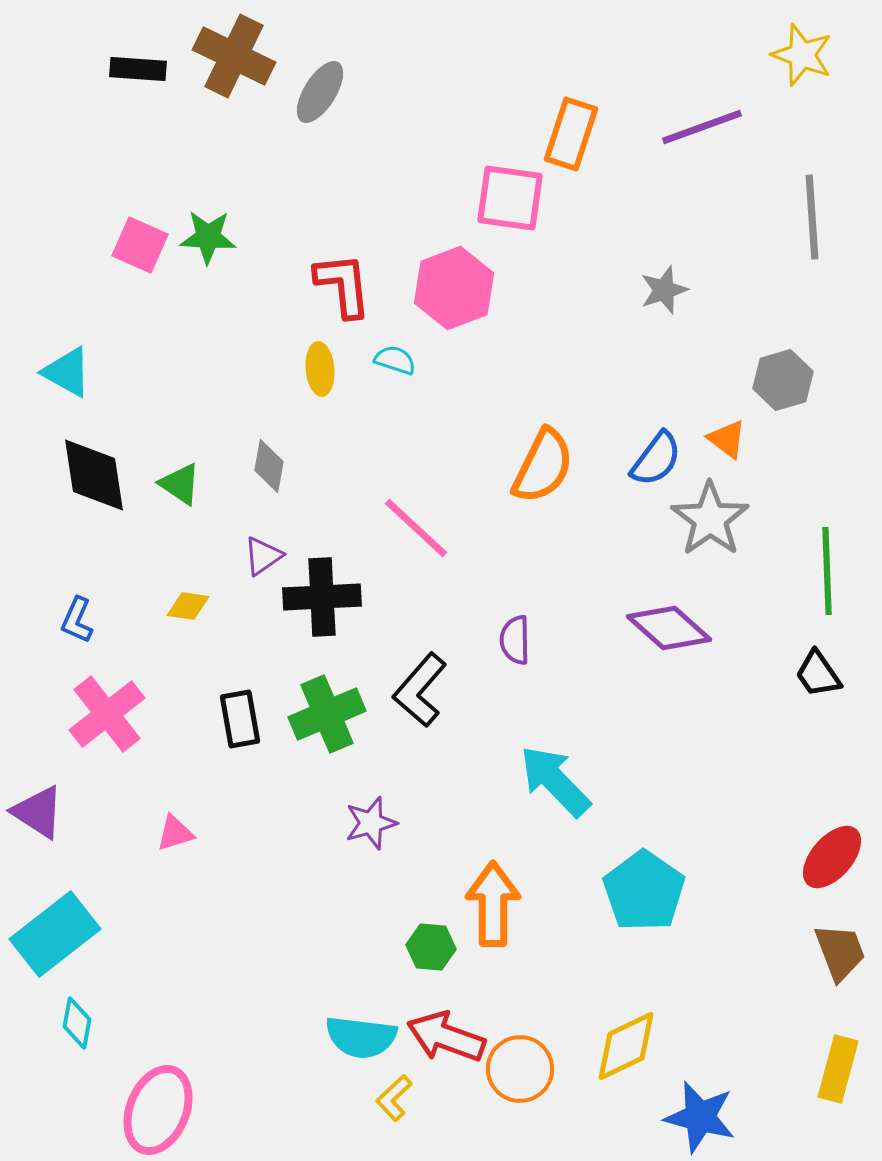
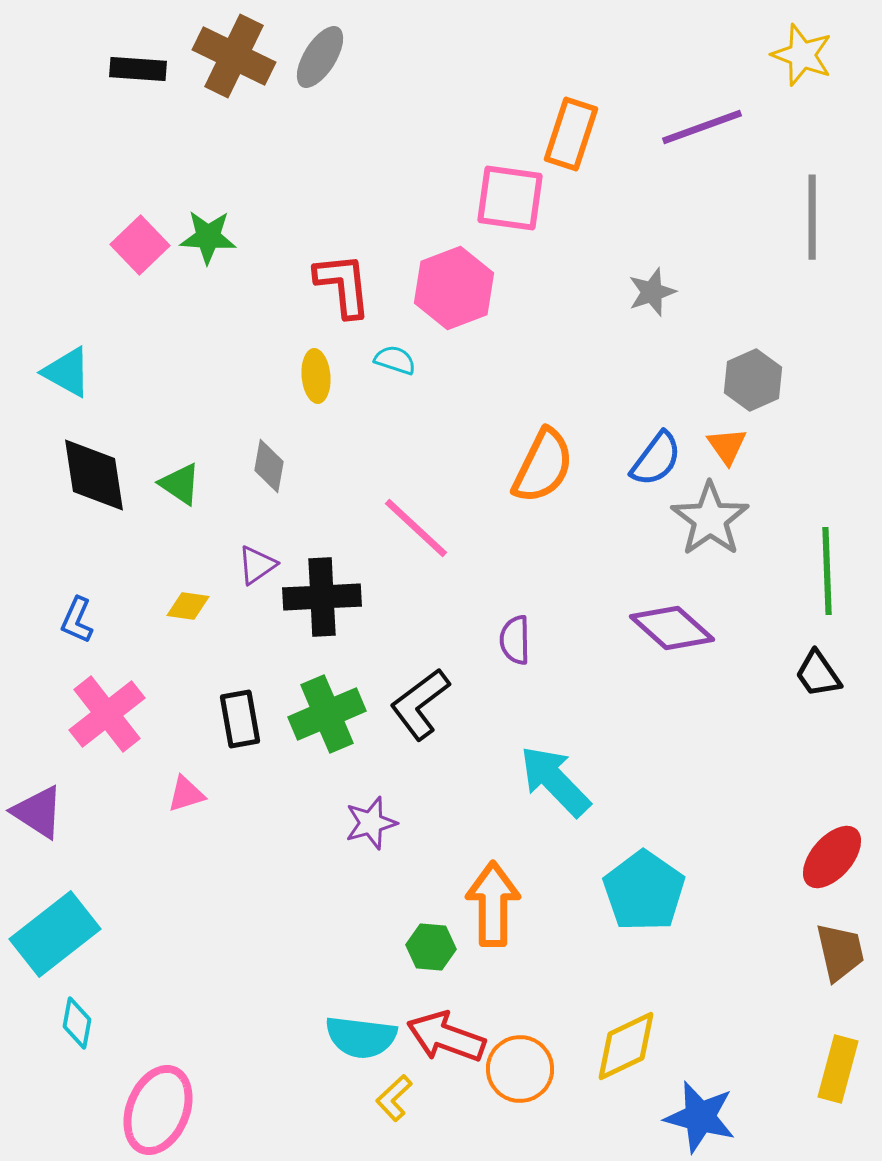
gray ellipse at (320, 92): moved 35 px up
gray line at (812, 217): rotated 4 degrees clockwise
pink square at (140, 245): rotated 22 degrees clockwise
gray star at (664, 290): moved 12 px left, 2 px down
yellow ellipse at (320, 369): moved 4 px left, 7 px down
gray hexagon at (783, 380): moved 30 px left; rotated 8 degrees counterclockwise
orange triangle at (727, 439): moved 7 px down; rotated 18 degrees clockwise
purple triangle at (263, 556): moved 6 px left, 9 px down
purple diamond at (669, 628): moved 3 px right
black L-shape at (420, 690): moved 14 px down; rotated 12 degrees clockwise
pink triangle at (175, 833): moved 11 px right, 39 px up
brown trapezoid at (840, 952): rotated 8 degrees clockwise
